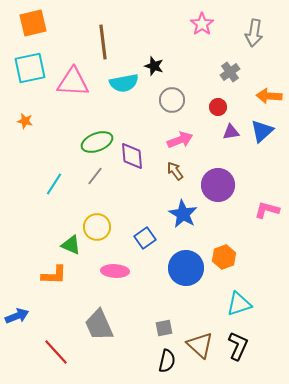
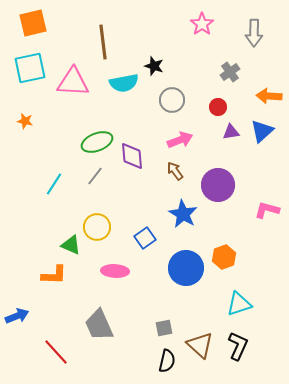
gray arrow: rotated 8 degrees counterclockwise
